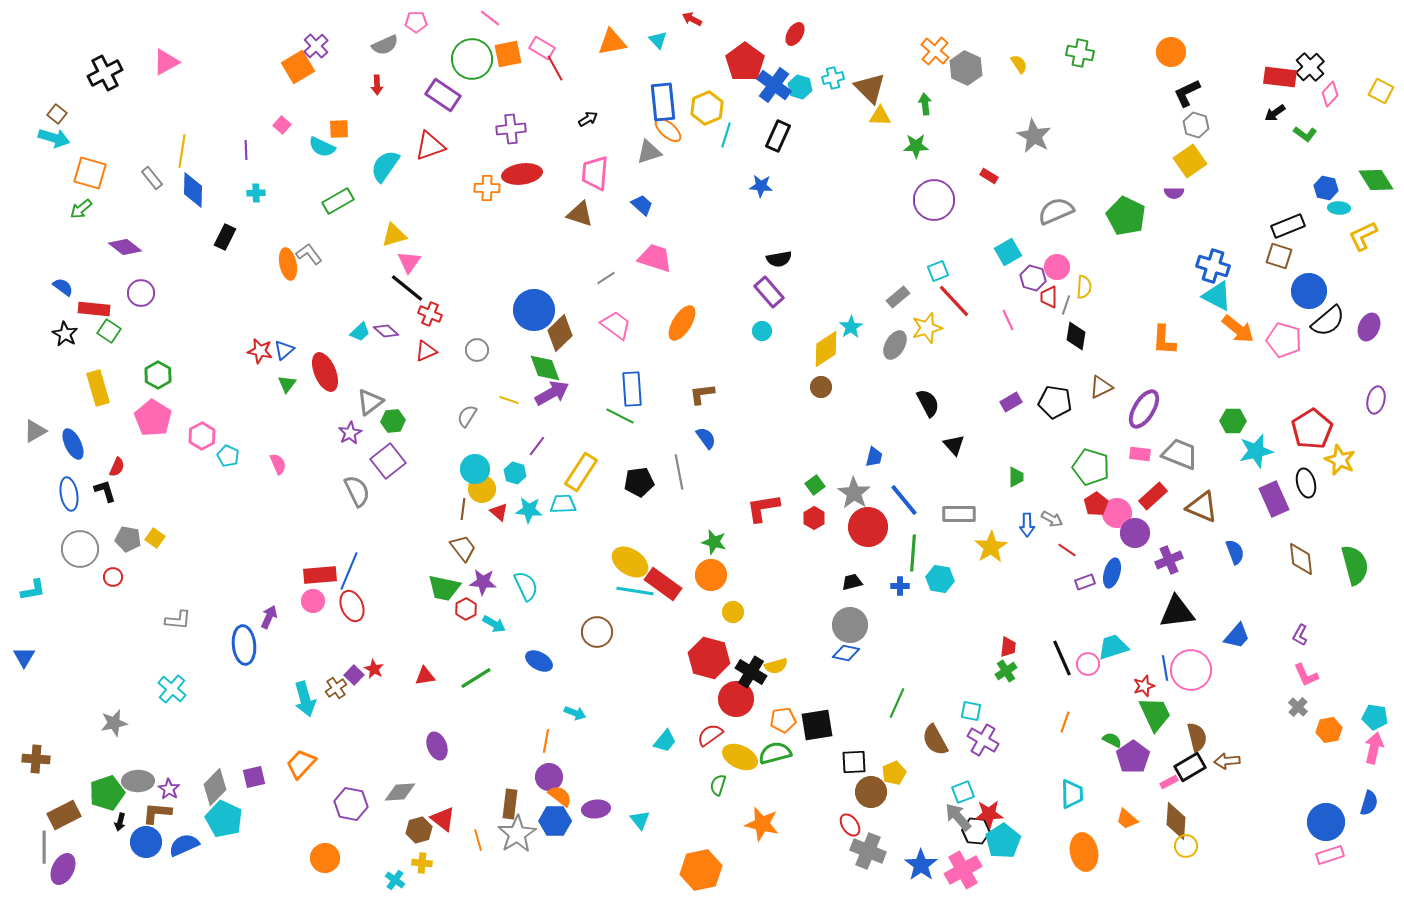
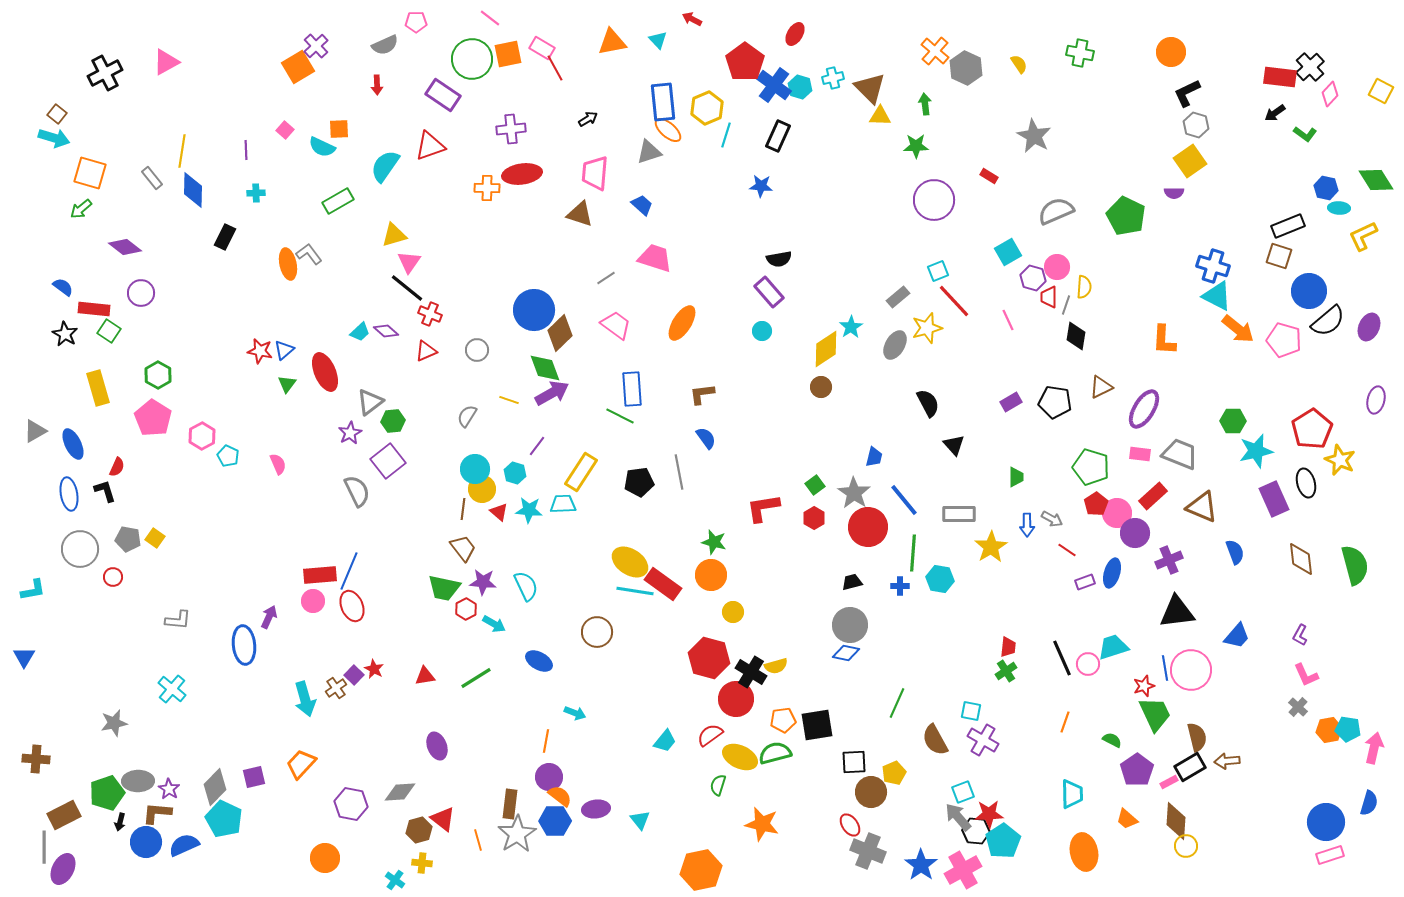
pink square at (282, 125): moved 3 px right, 5 px down
cyan pentagon at (1375, 717): moved 27 px left, 12 px down
purple pentagon at (1133, 757): moved 4 px right, 13 px down
